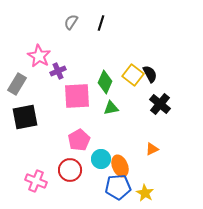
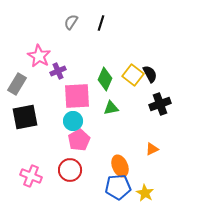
green diamond: moved 3 px up
black cross: rotated 30 degrees clockwise
cyan circle: moved 28 px left, 38 px up
pink cross: moved 5 px left, 5 px up
